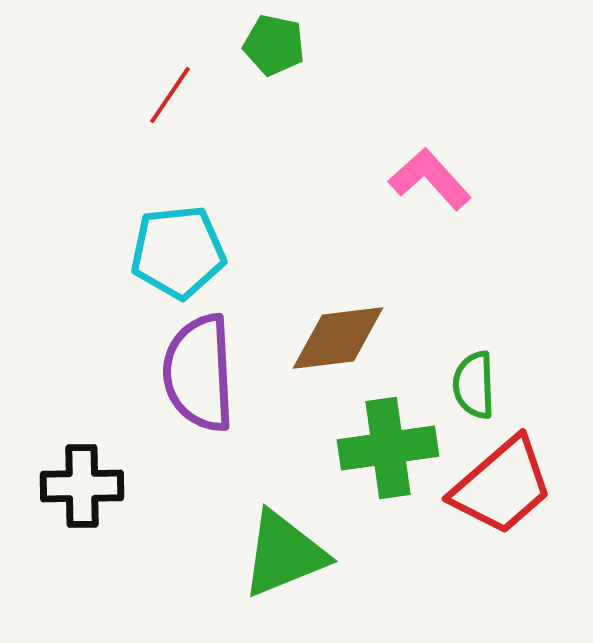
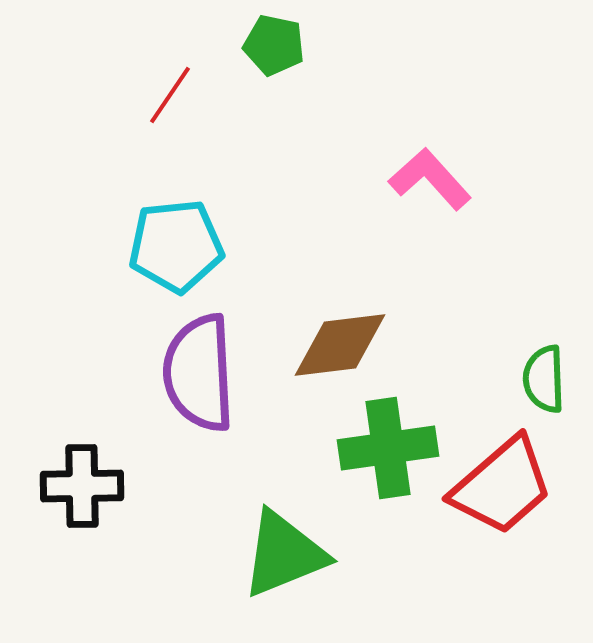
cyan pentagon: moved 2 px left, 6 px up
brown diamond: moved 2 px right, 7 px down
green semicircle: moved 70 px right, 6 px up
